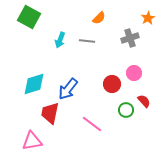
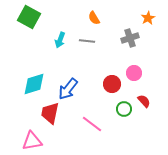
orange semicircle: moved 5 px left; rotated 104 degrees clockwise
green circle: moved 2 px left, 1 px up
